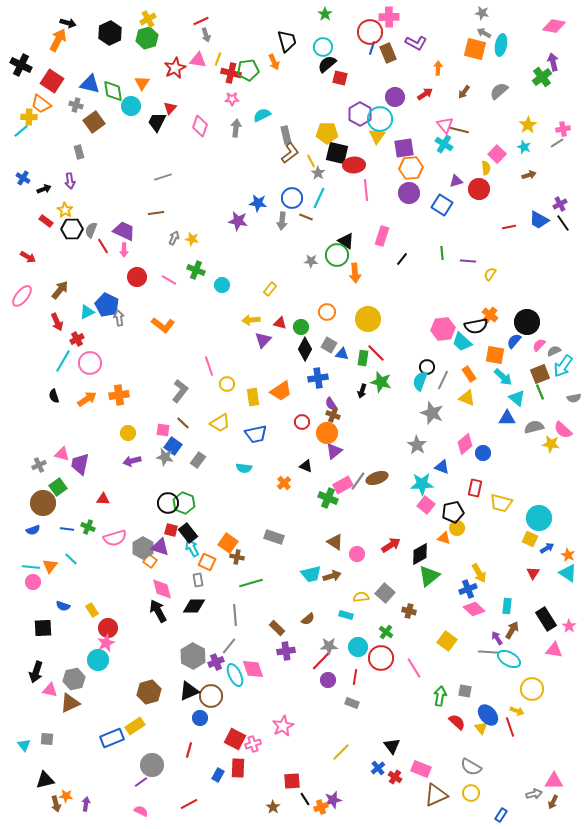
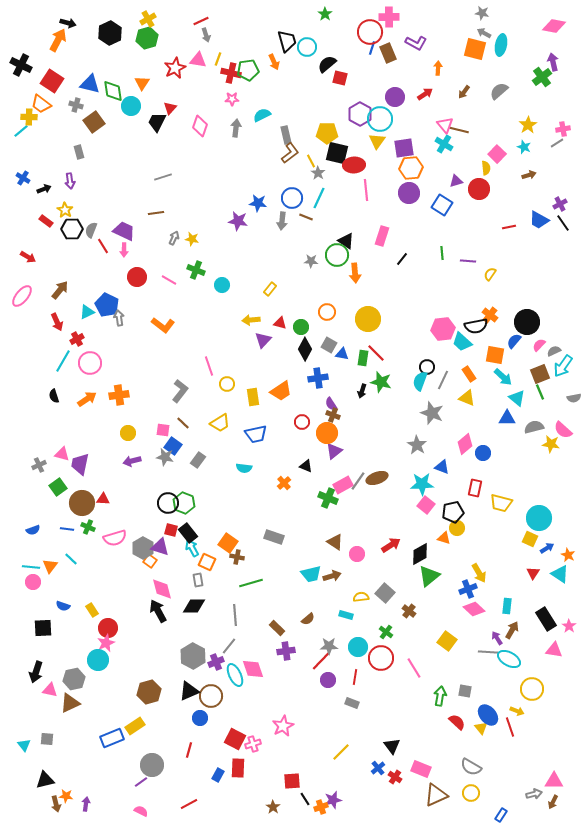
cyan circle at (323, 47): moved 16 px left
yellow triangle at (377, 136): moved 5 px down
brown circle at (43, 503): moved 39 px right
cyan triangle at (568, 573): moved 8 px left, 1 px down
brown cross at (409, 611): rotated 24 degrees clockwise
